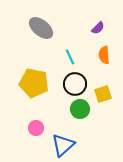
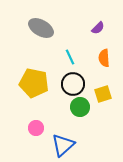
gray ellipse: rotated 10 degrees counterclockwise
orange semicircle: moved 3 px down
black circle: moved 2 px left
green circle: moved 2 px up
